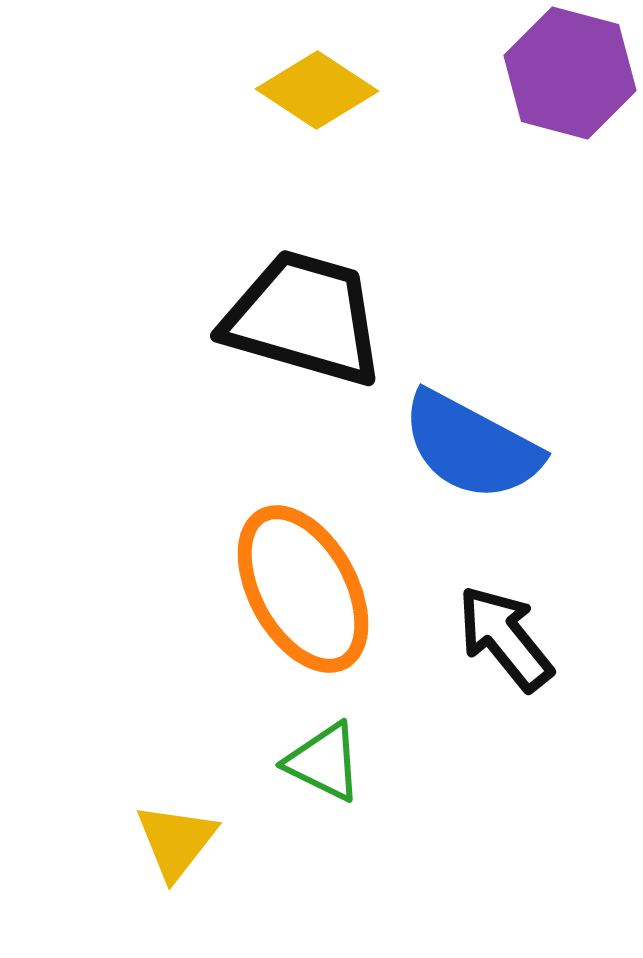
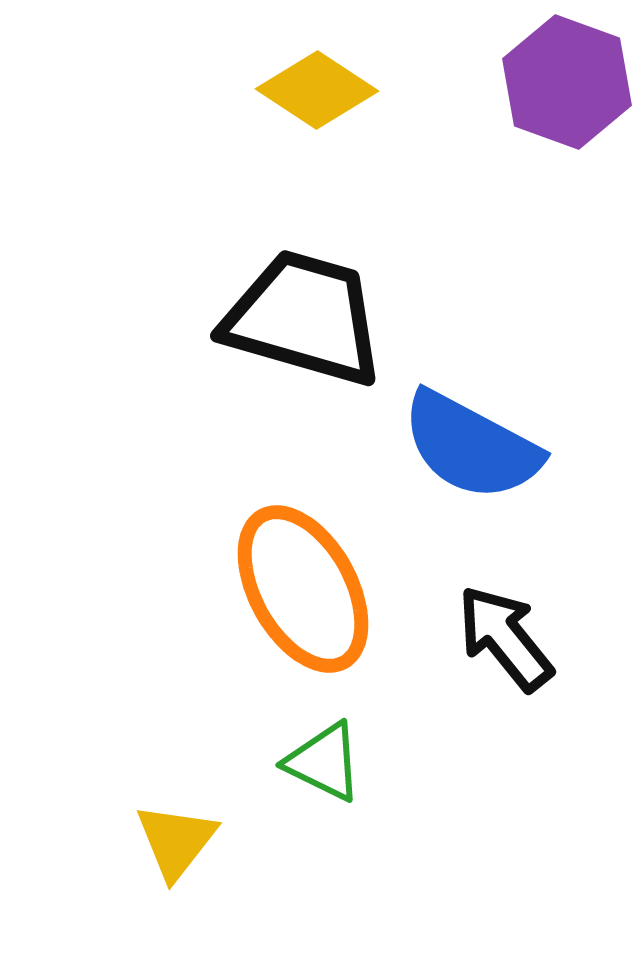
purple hexagon: moved 3 px left, 9 px down; rotated 5 degrees clockwise
